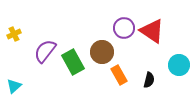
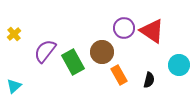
yellow cross: rotated 16 degrees counterclockwise
